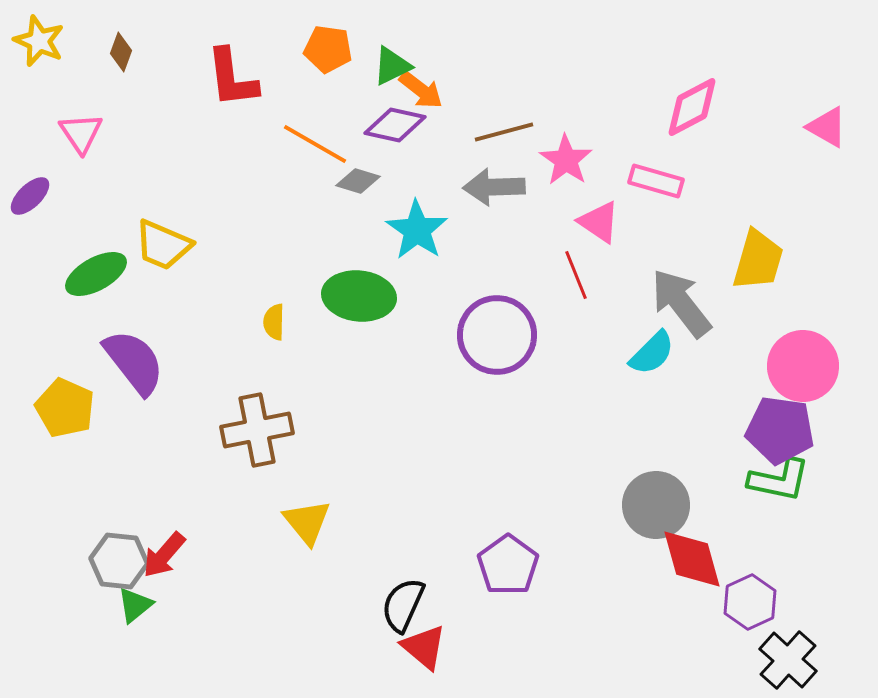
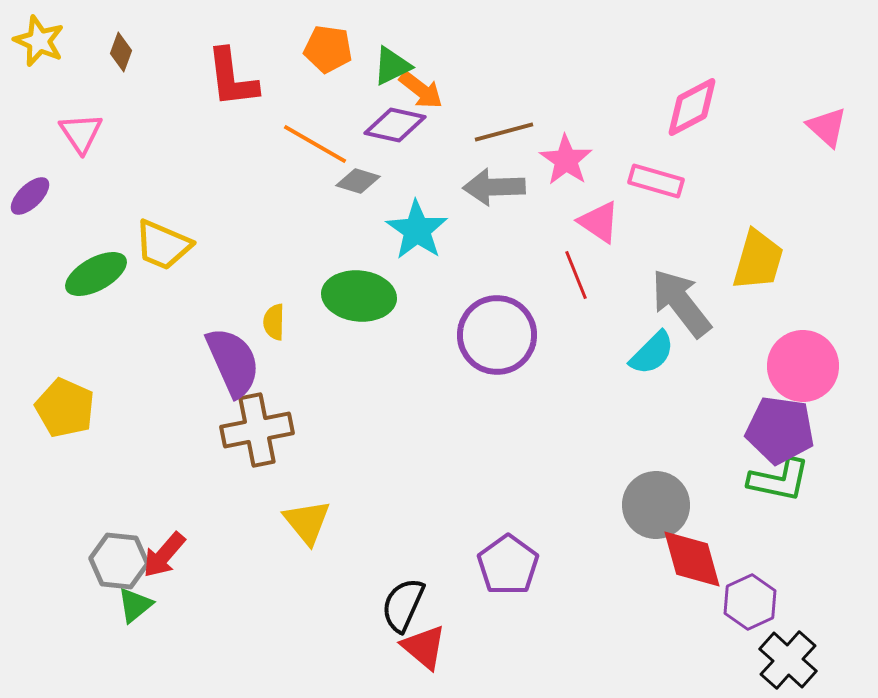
pink triangle at (827, 127): rotated 12 degrees clockwise
purple semicircle at (134, 362): moved 99 px right; rotated 14 degrees clockwise
